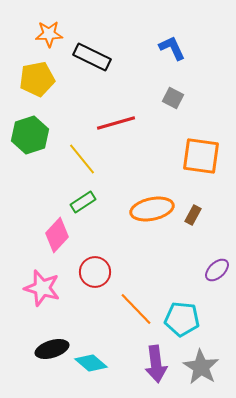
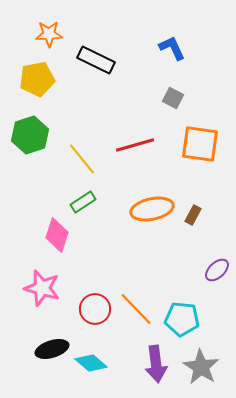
black rectangle: moved 4 px right, 3 px down
red line: moved 19 px right, 22 px down
orange square: moved 1 px left, 12 px up
pink diamond: rotated 24 degrees counterclockwise
red circle: moved 37 px down
